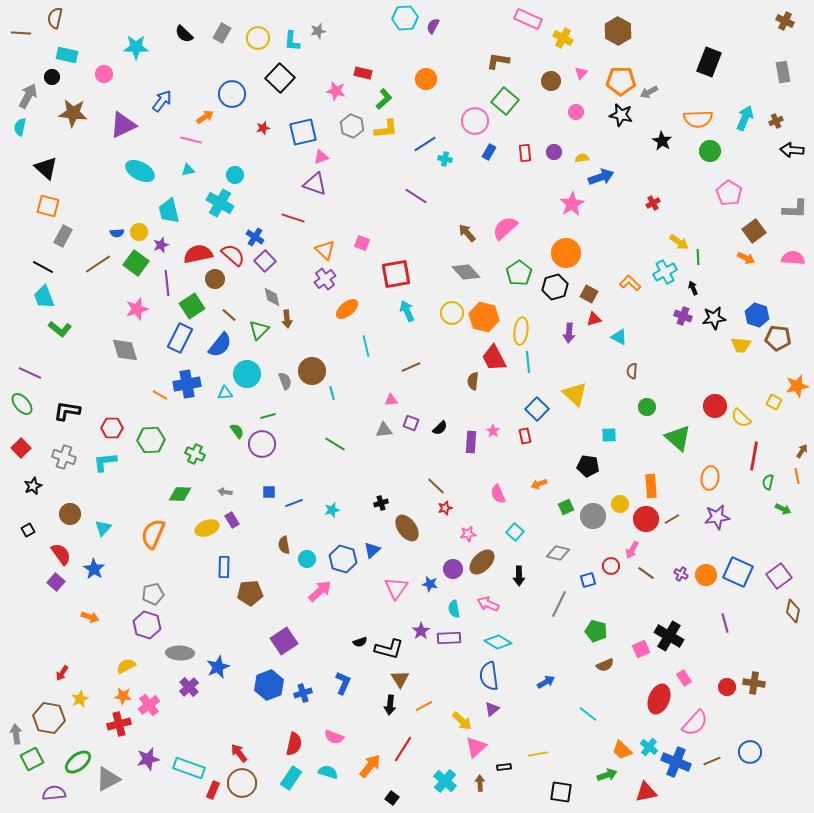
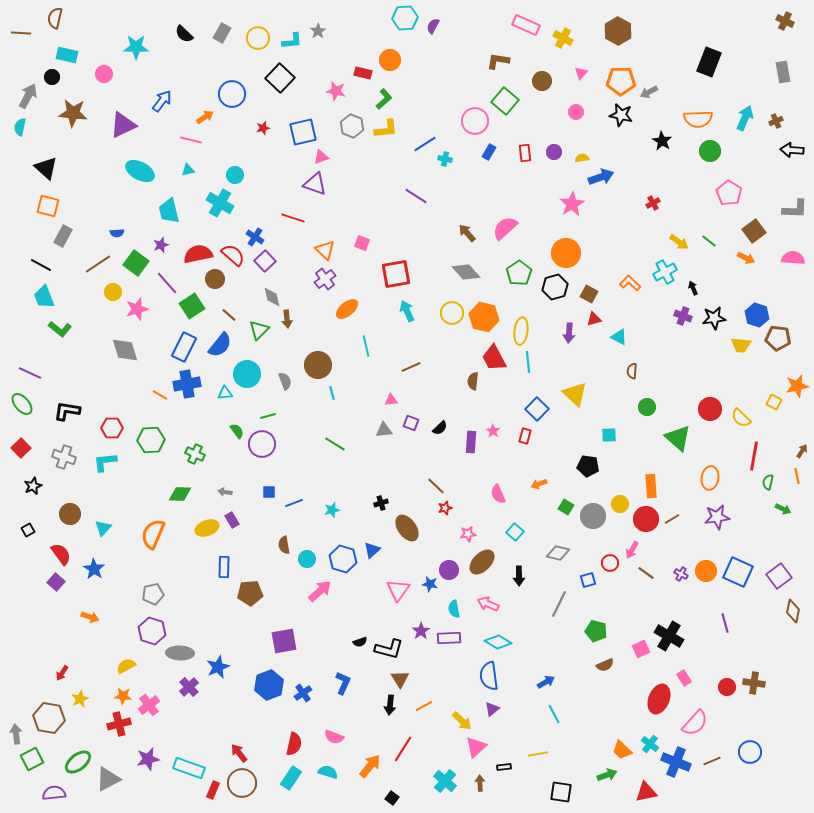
pink rectangle at (528, 19): moved 2 px left, 6 px down
gray star at (318, 31): rotated 21 degrees counterclockwise
cyan L-shape at (292, 41): rotated 100 degrees counterclockwise
orange circle at (426, 79): moved 36 px left, 19 px up
brown circle at (551, 81): moved 9 px left
yellow circle at (139, 232): moved 26 px left, 60 px down
green line at (698, 257): moved 11 px right, 16 px up; rotated 49 degrees counterclockwise
black line at (43, 267): moved 2 px left, 2 px up
purple line at (167, 283): rotated 35 degrees counterclockwise
blue rectangle at (180, 338): moved 4 px right, 9 px down
brown circle at (312, 371): moved 6 px right, 6 px up
red circle at (715, 406): moved 5 px left, 3 px down
red rectangle at (525, 436): rotated 28 degrees clockwise
green square at (566, 507): rotated 35 degrees counterclockwise
red circle at (611, 566): moved 1 px left, 3 px up
purple circle at (453, 569): moved 4 px left, 1 px down
orange circle at (706, 575): moved 4 px up
pink triangle at (396, 588): moved 2 px right, 2 px down
purple hexagon at (147, 625): moved 5 px right, 6 px down
purple square at (284, 641): rotated 24 degrees clockwise
blue cross at (303, 693): rotated 18 degrees counterclockwise
cyan line at (588, 714): moved 34 px left; rotated 24 degrees clockwise
cyan cross at (649, 747): moved 1 px right, 3 px up
